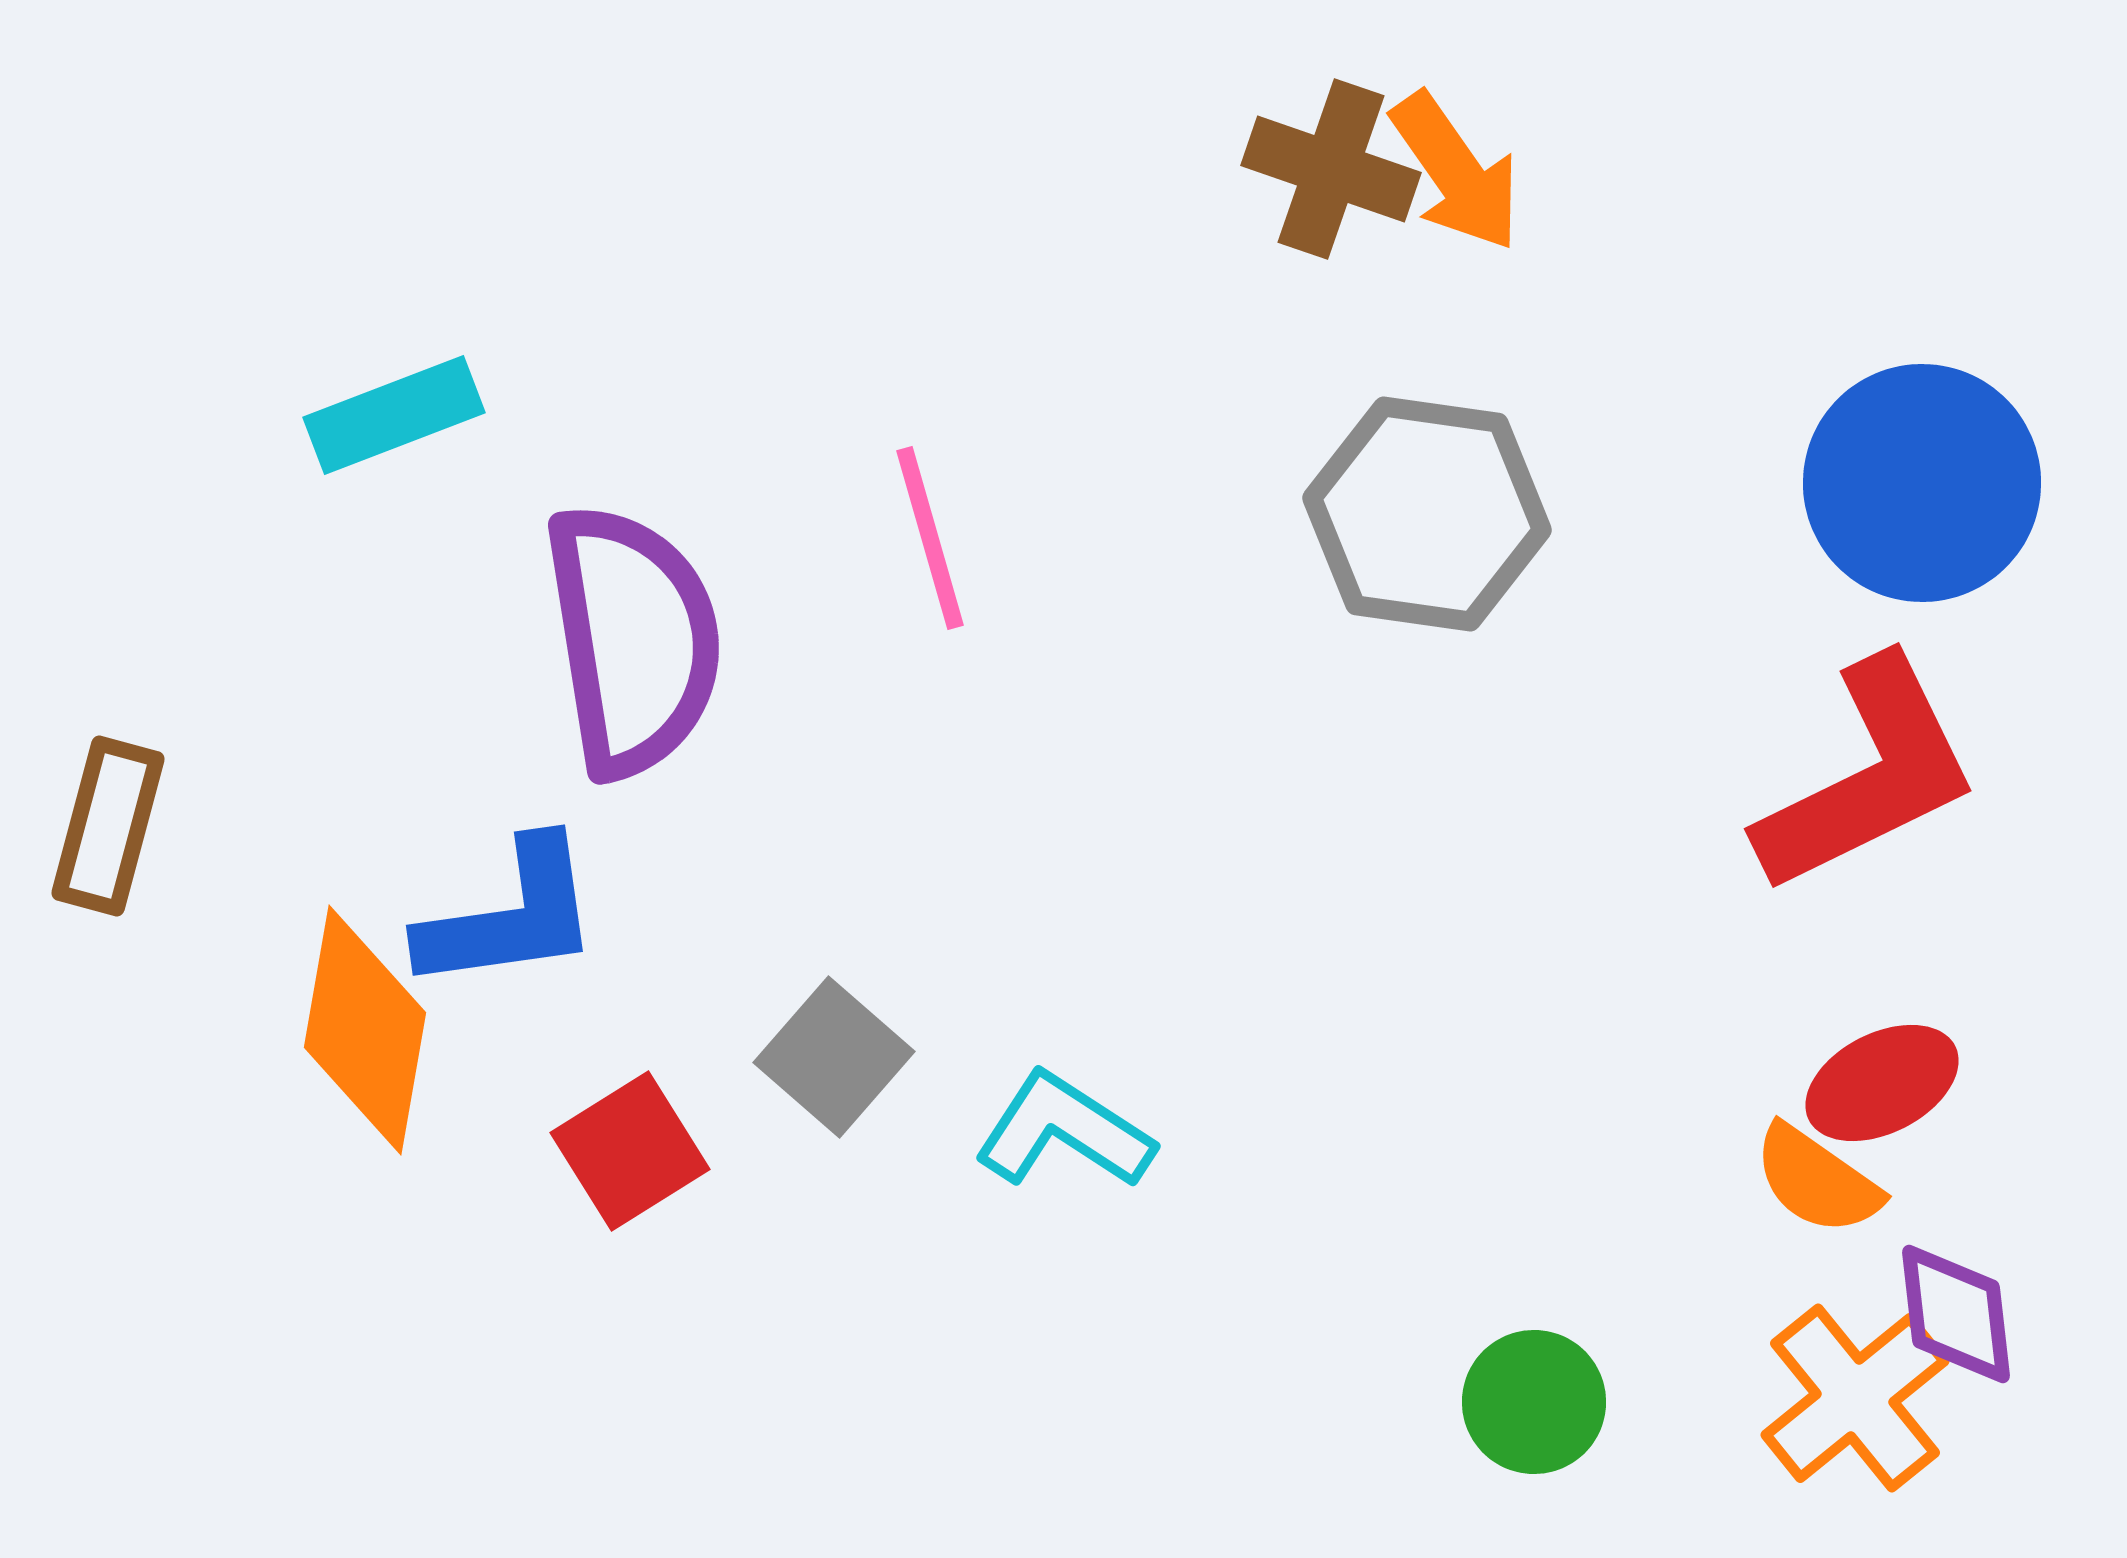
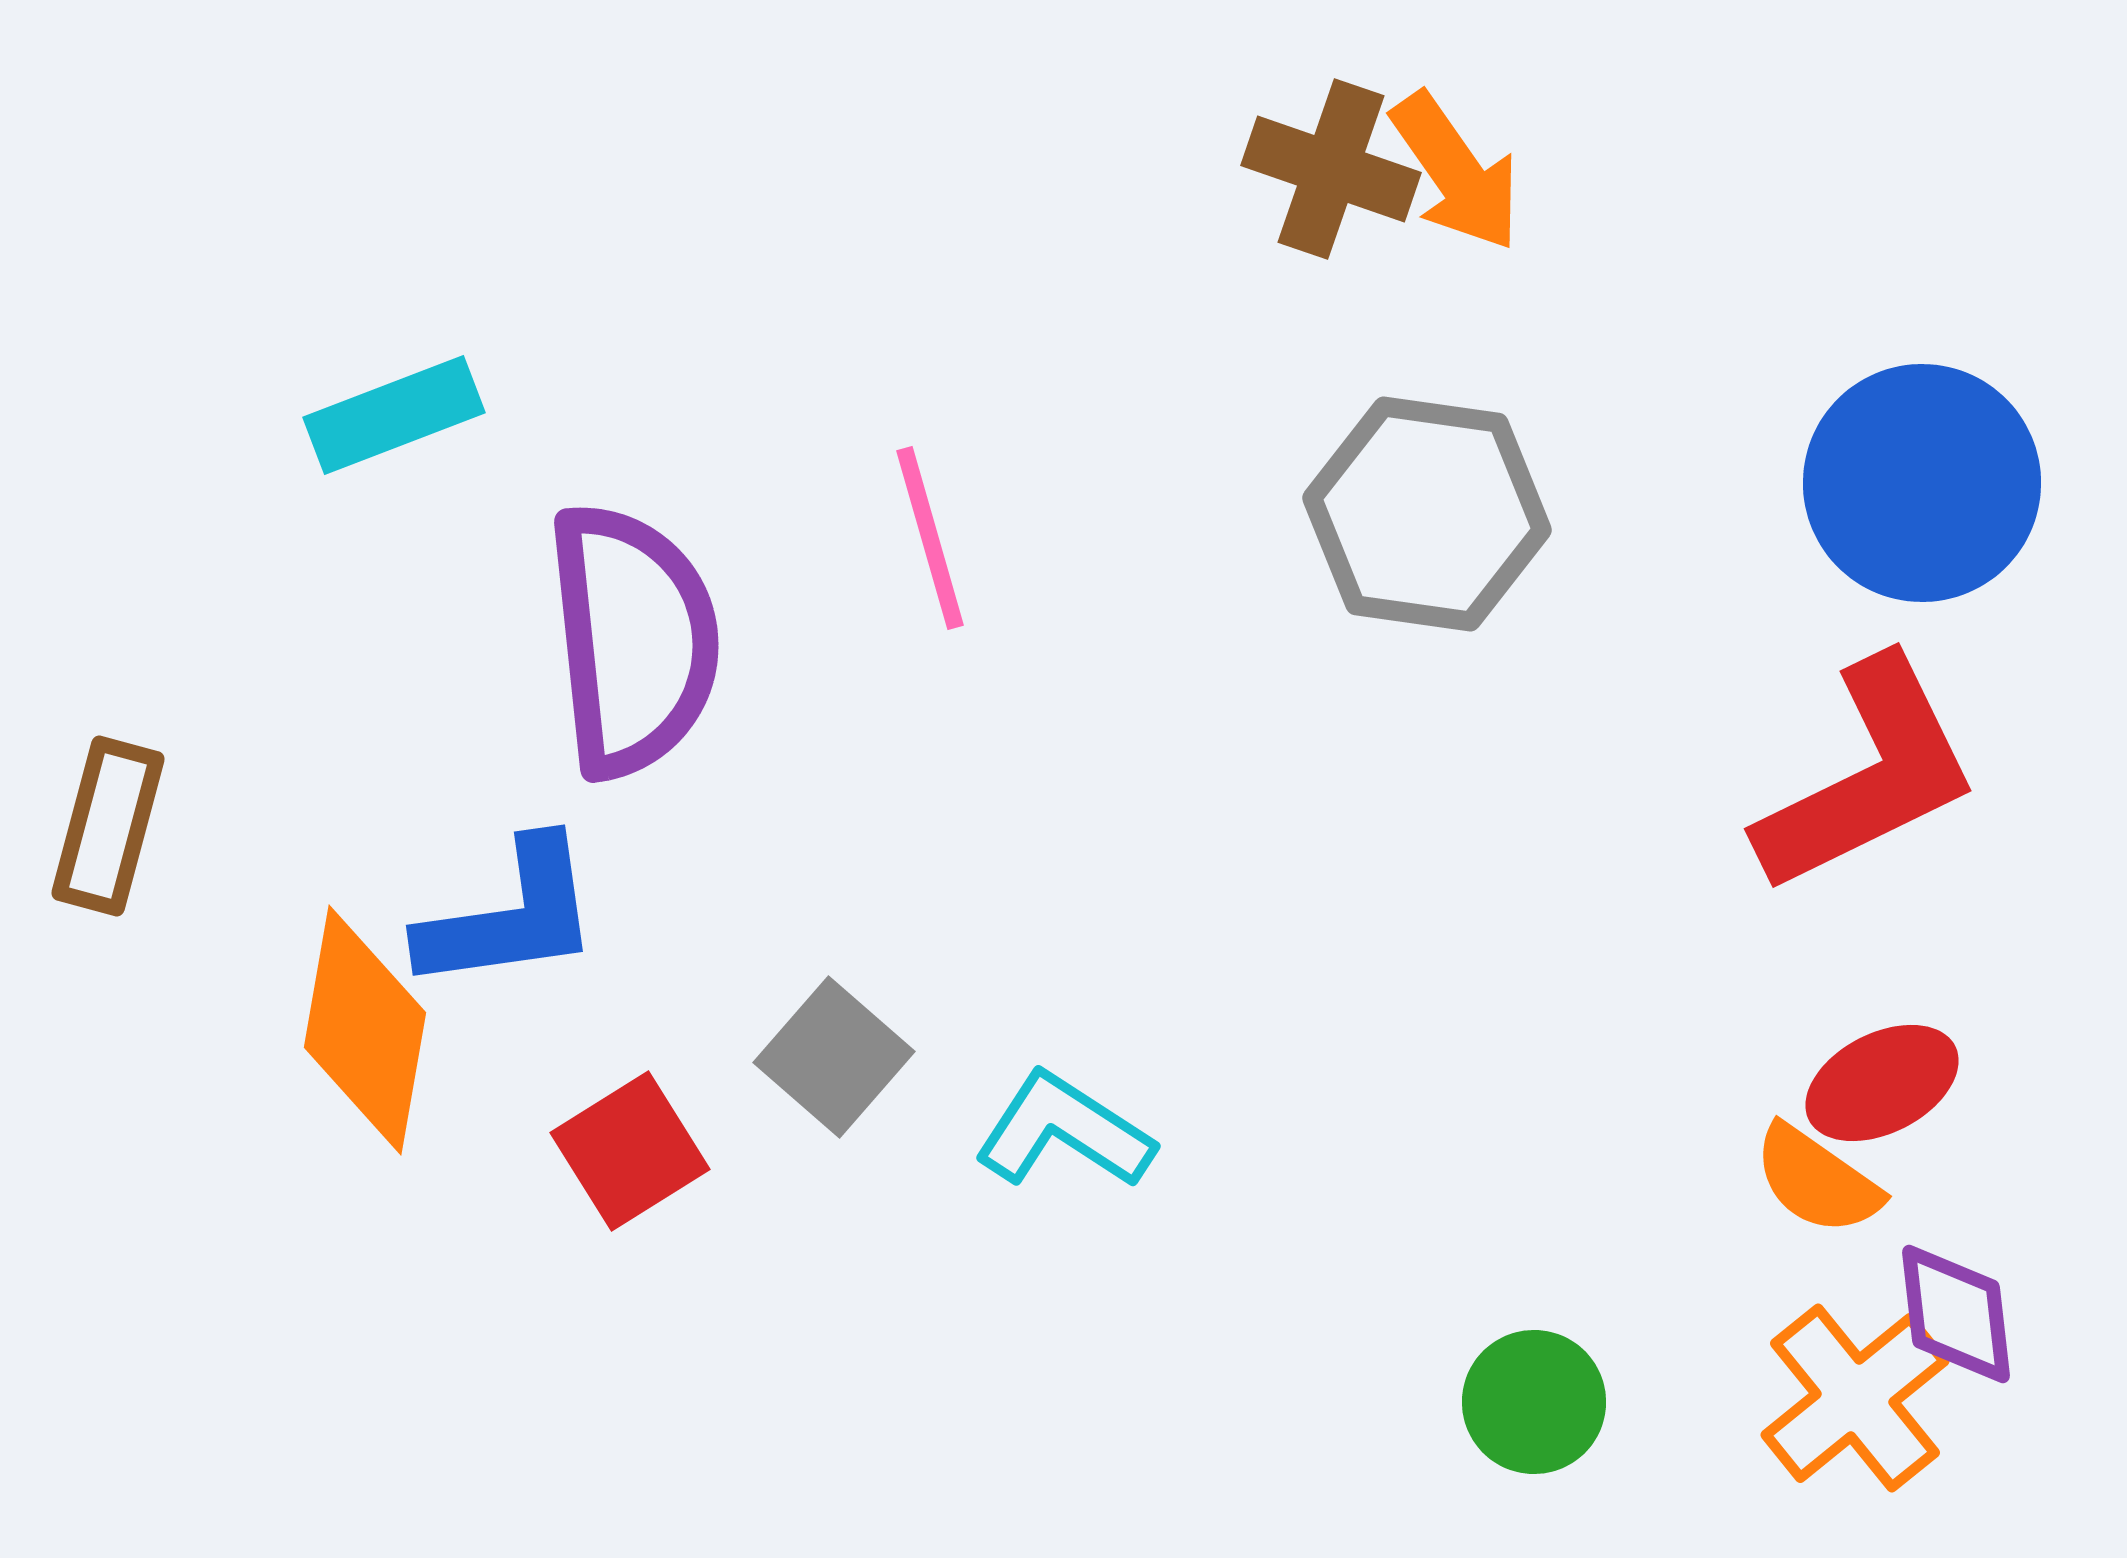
purple semicircle: rotated 3 degrees clockwise
